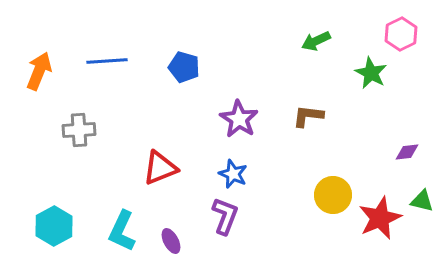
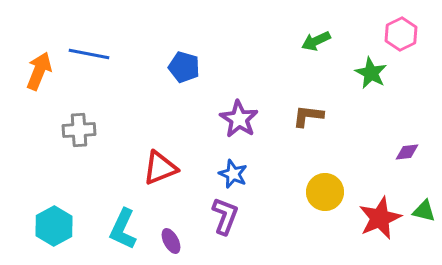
blue line: moved 18 px left, 7 px up; rotated 15 degrees clockwise
yellow circle: moved 8 px left, 3 px up
green triangle: moved 2 px right, 10 px down
cyan L-shape: moved 1 px right, 2 px up
